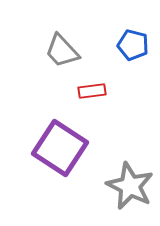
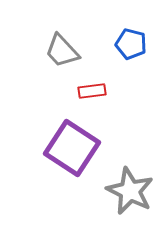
blue pentagon: moved 2 px left, 1 px up
purple square: moved 12 px right
gray star: moved 5 px down
